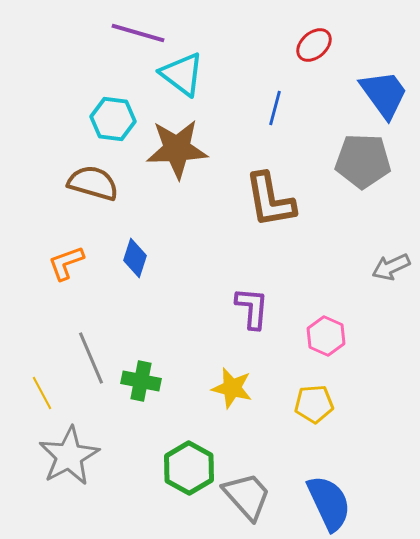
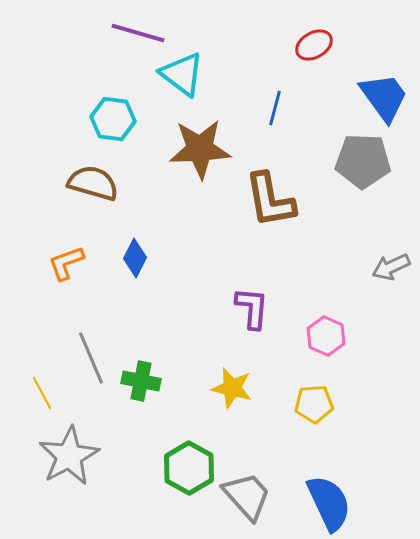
red ellipse: rotated 12 degrees clockwise
blue trapezoid: moved 3 px down
brown star: moved 23 px right
blue diamond: rotated 9 degrees clockwise
